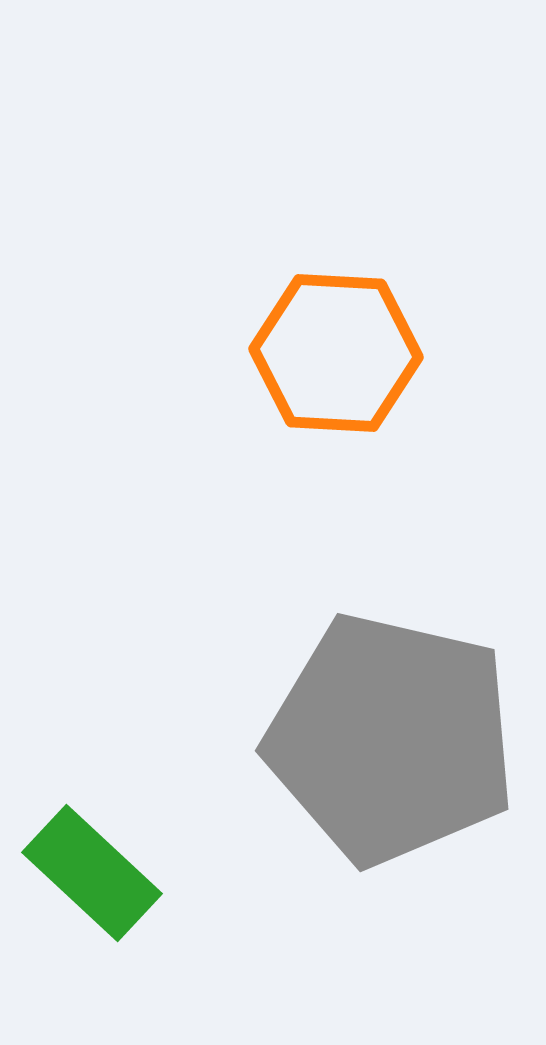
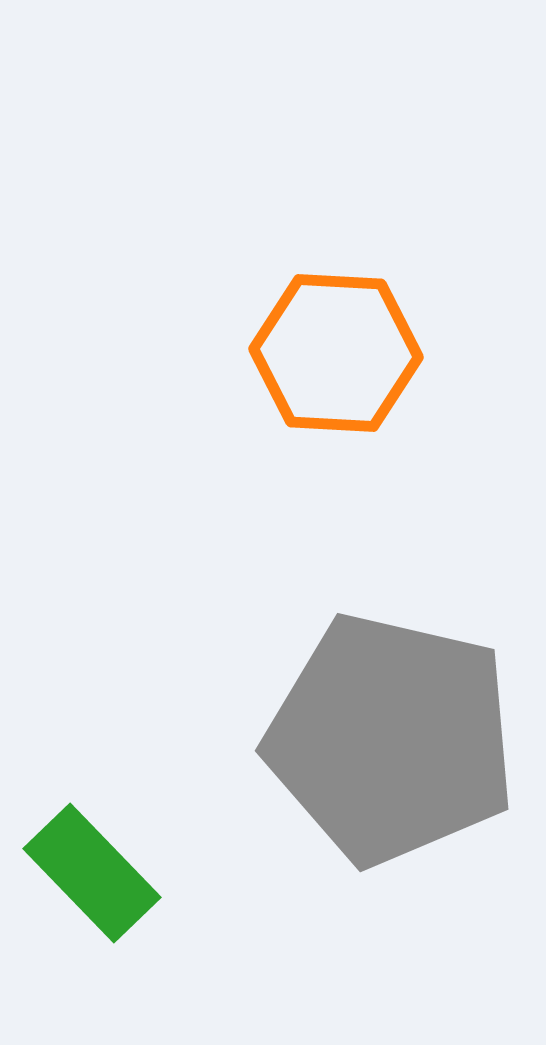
green rectangle: rotated 3 degrees clockwise
